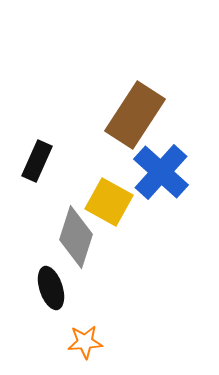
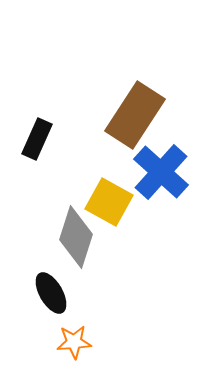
black rectangle: moved 22 px up
black ellipse: moved 5 px down; rotated 12 degrees counterclockwise
orange star: moved 11 px left
